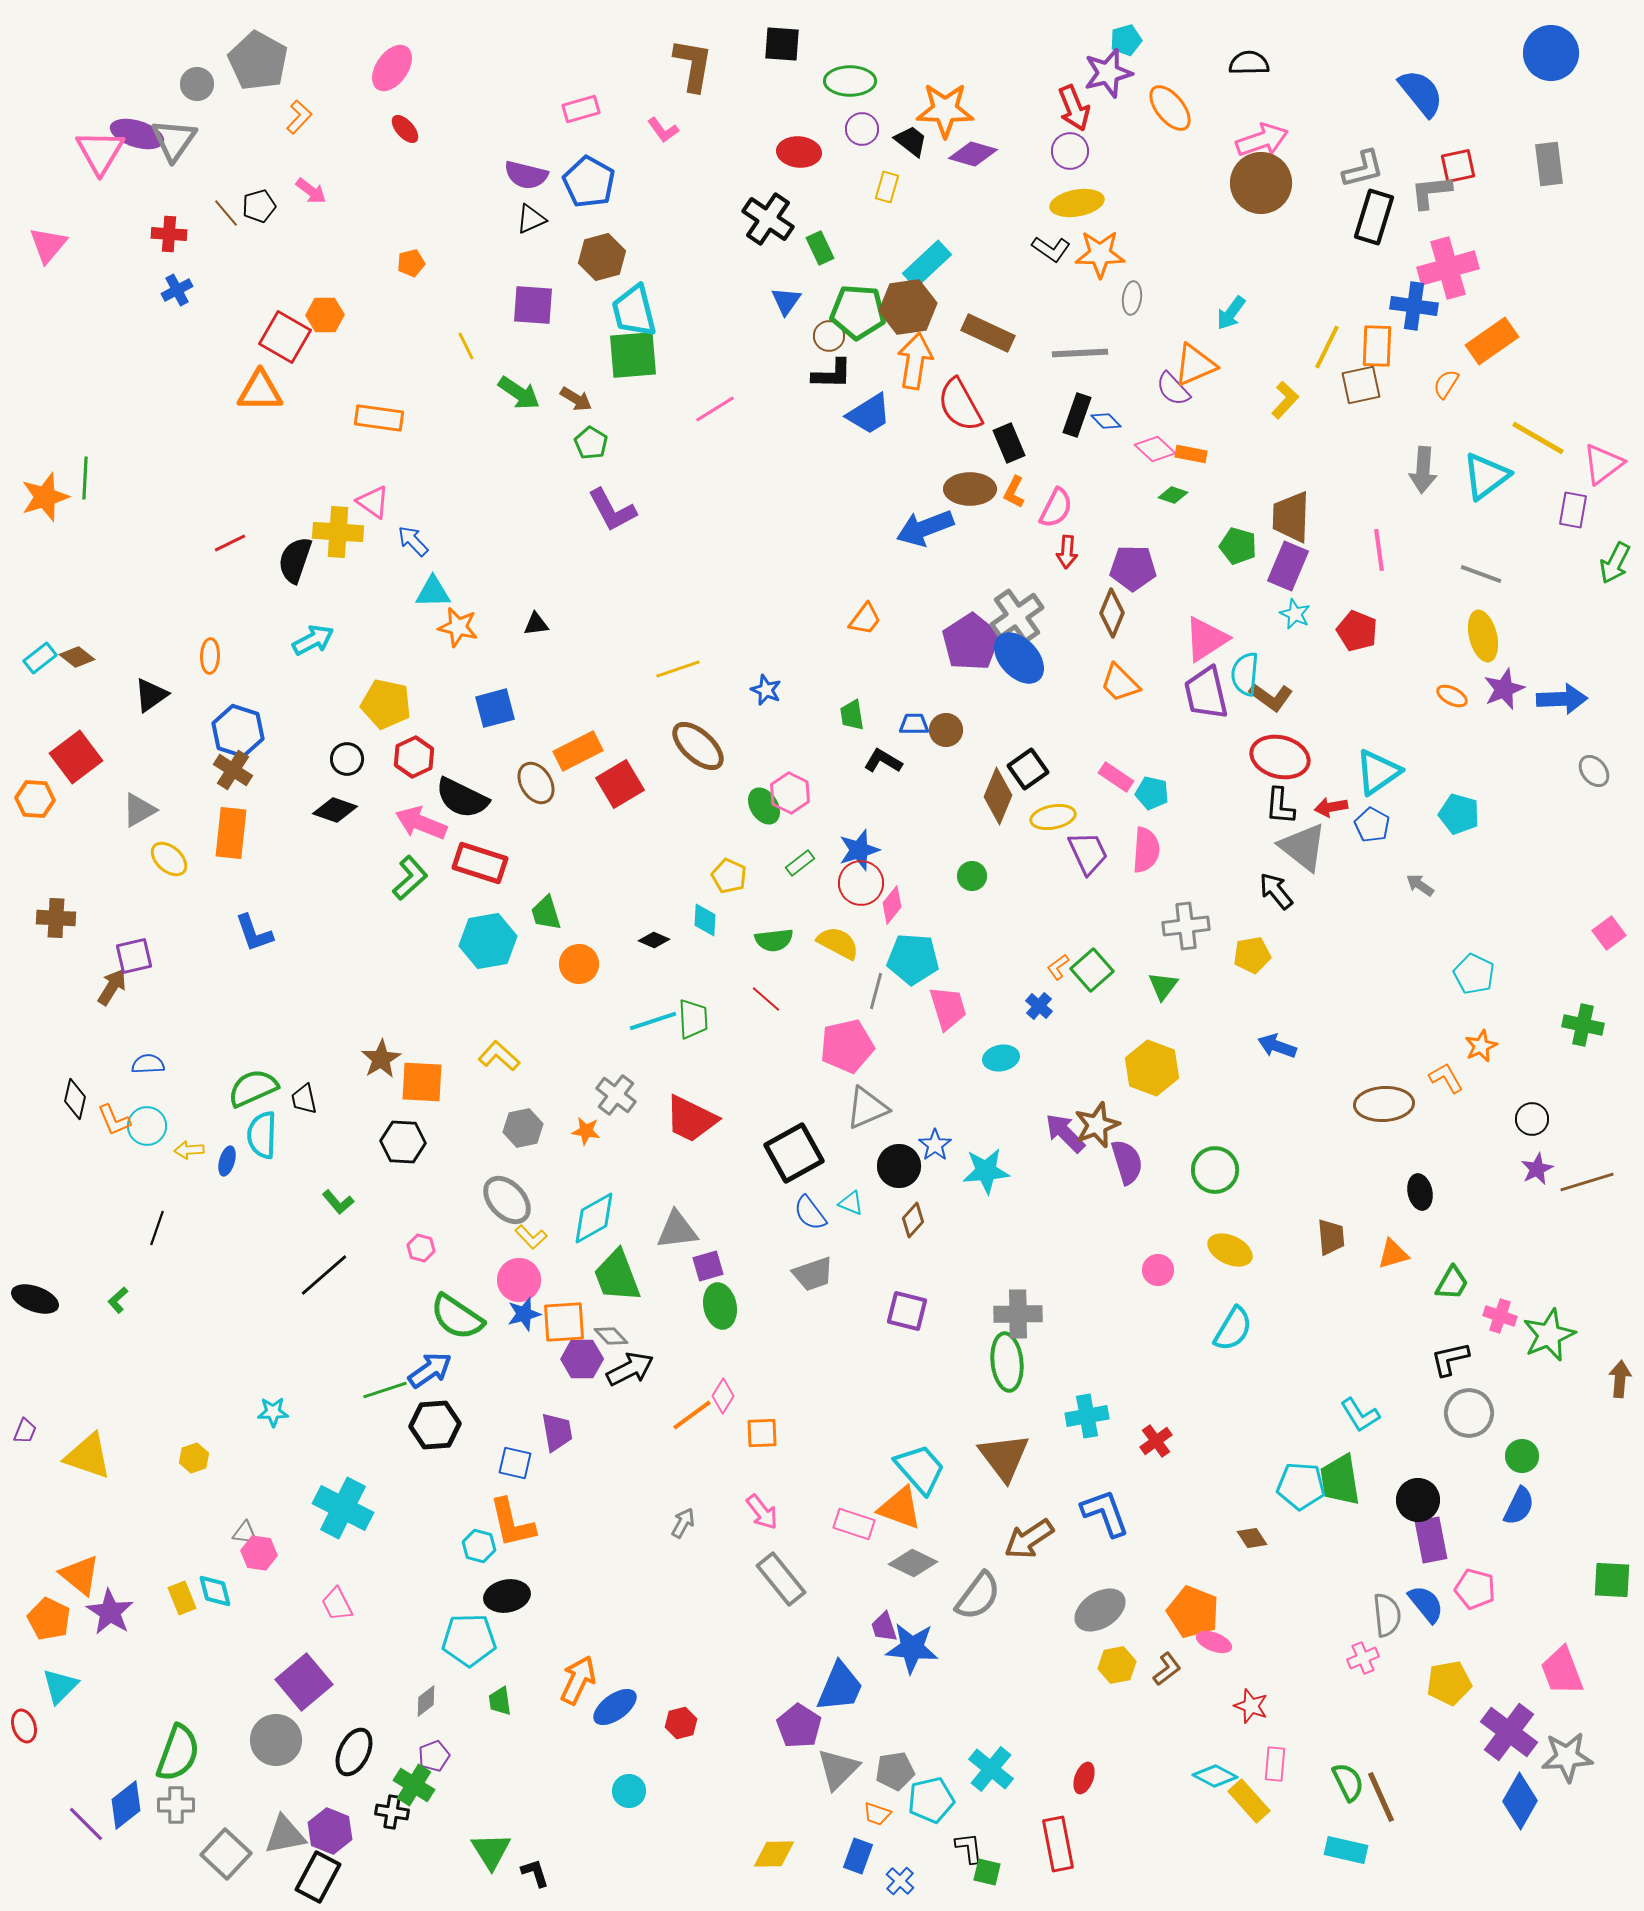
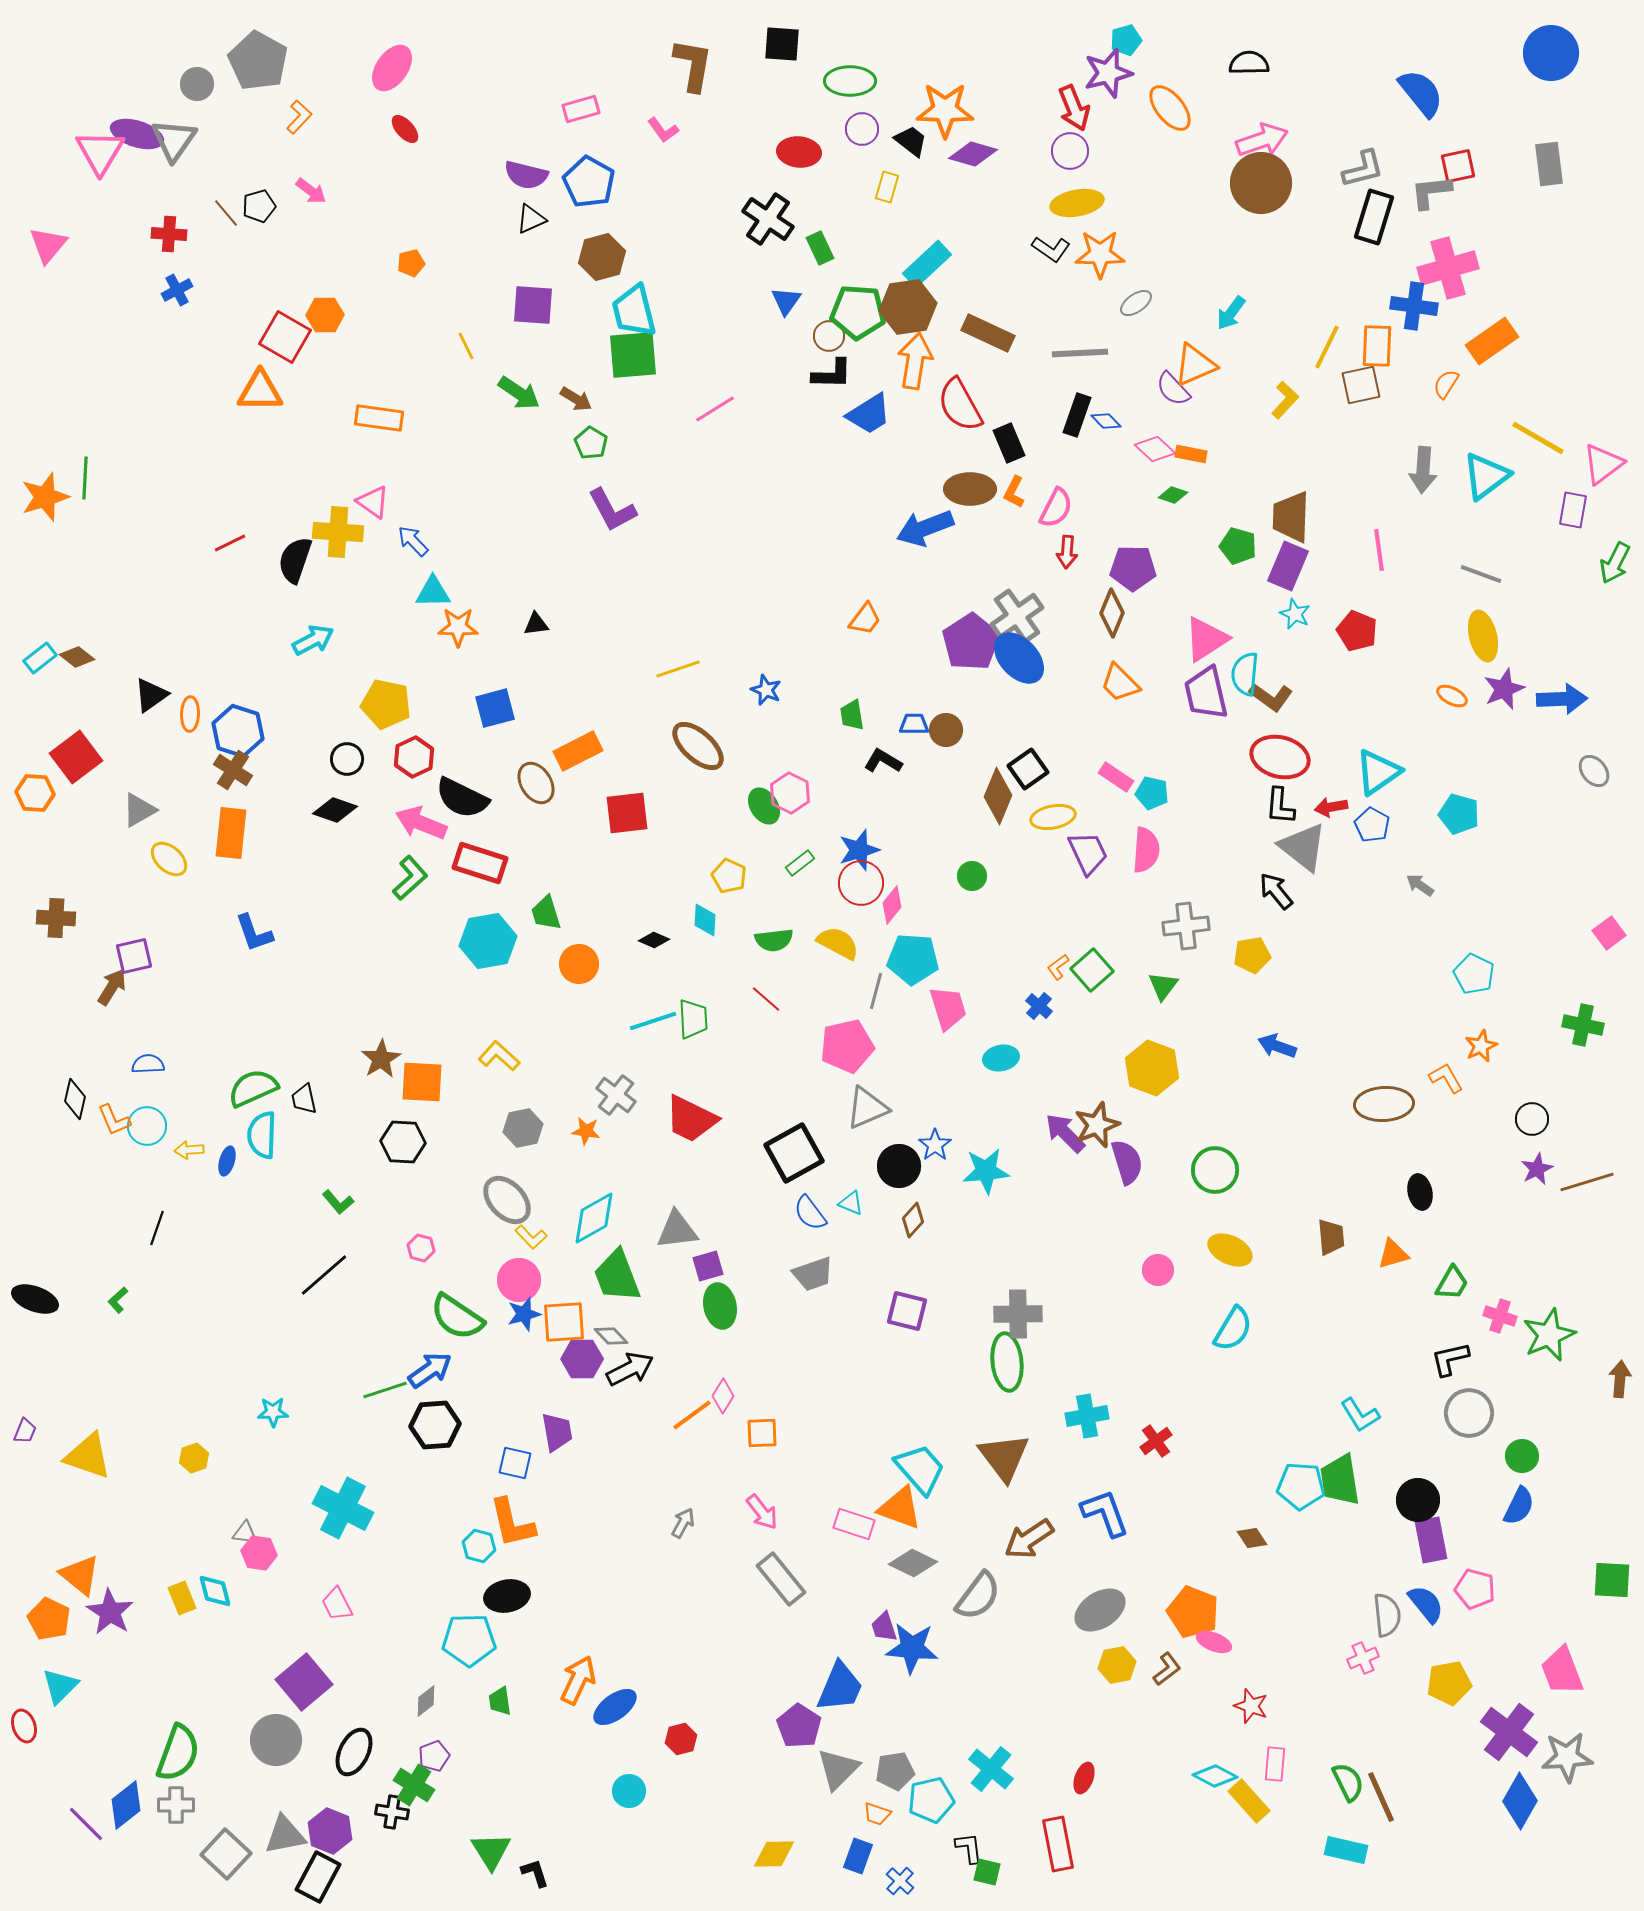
gray ellipse at (1132, 298): moved 4 px right, 5 px down; rotated 48 degrees clockwise
orange star at (458, 627): rotated 12 degrees counterclockwise
orange ellipse at (210, 656): moved 20 px left, 58 px down
red square at (620, 784): moved 7 px right, 29 px down; rotated 24 degrees clockwise
orange hexagon at (35, 799): moved 6 px up
red hexagon at (681, 1723): moved 16 px down
